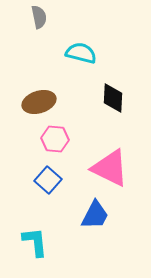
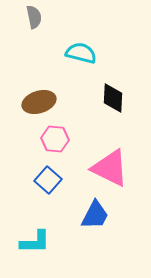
gray semicircle: moved 5 px left
cyan L-shape: rotated 96 degrees clockwise
